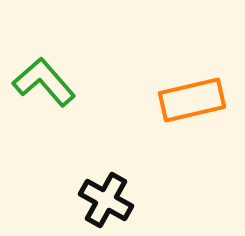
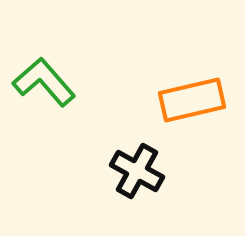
black cross: moved 31 px right, 29 px up
